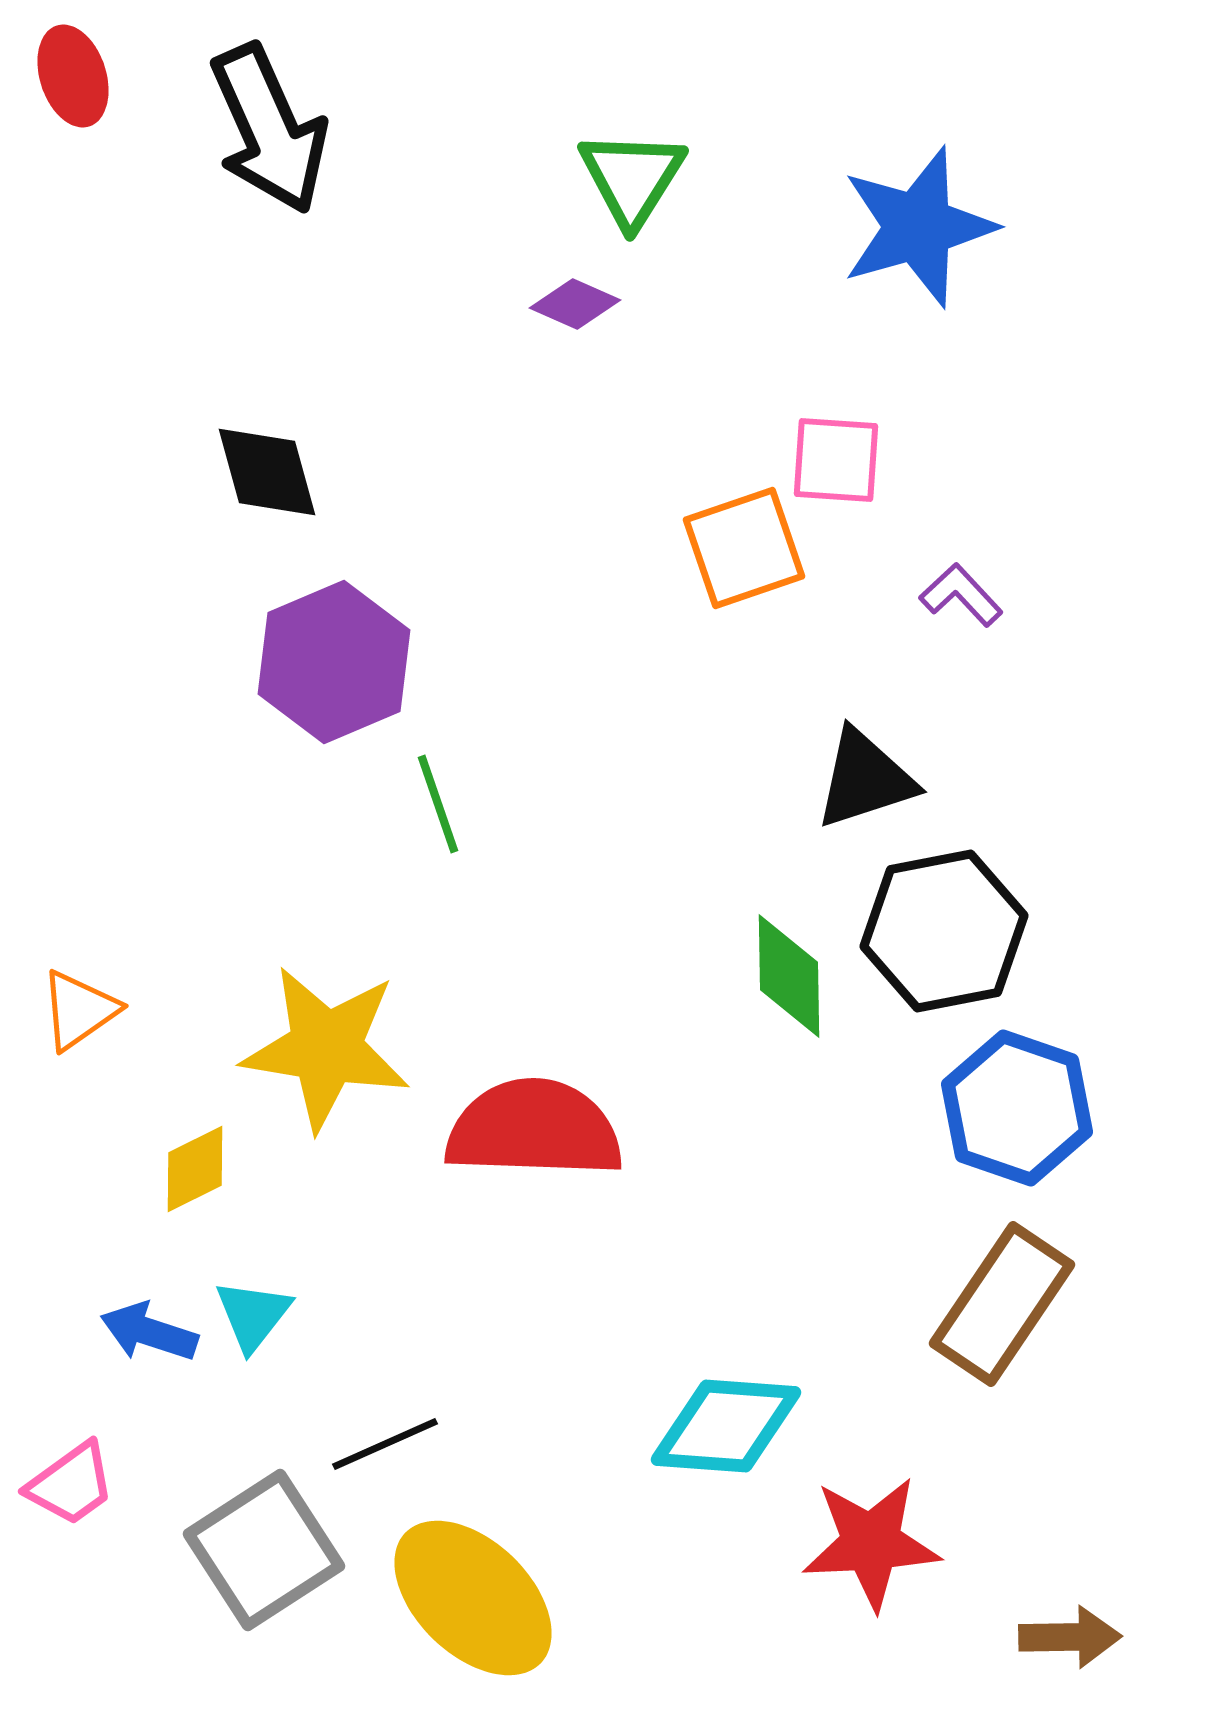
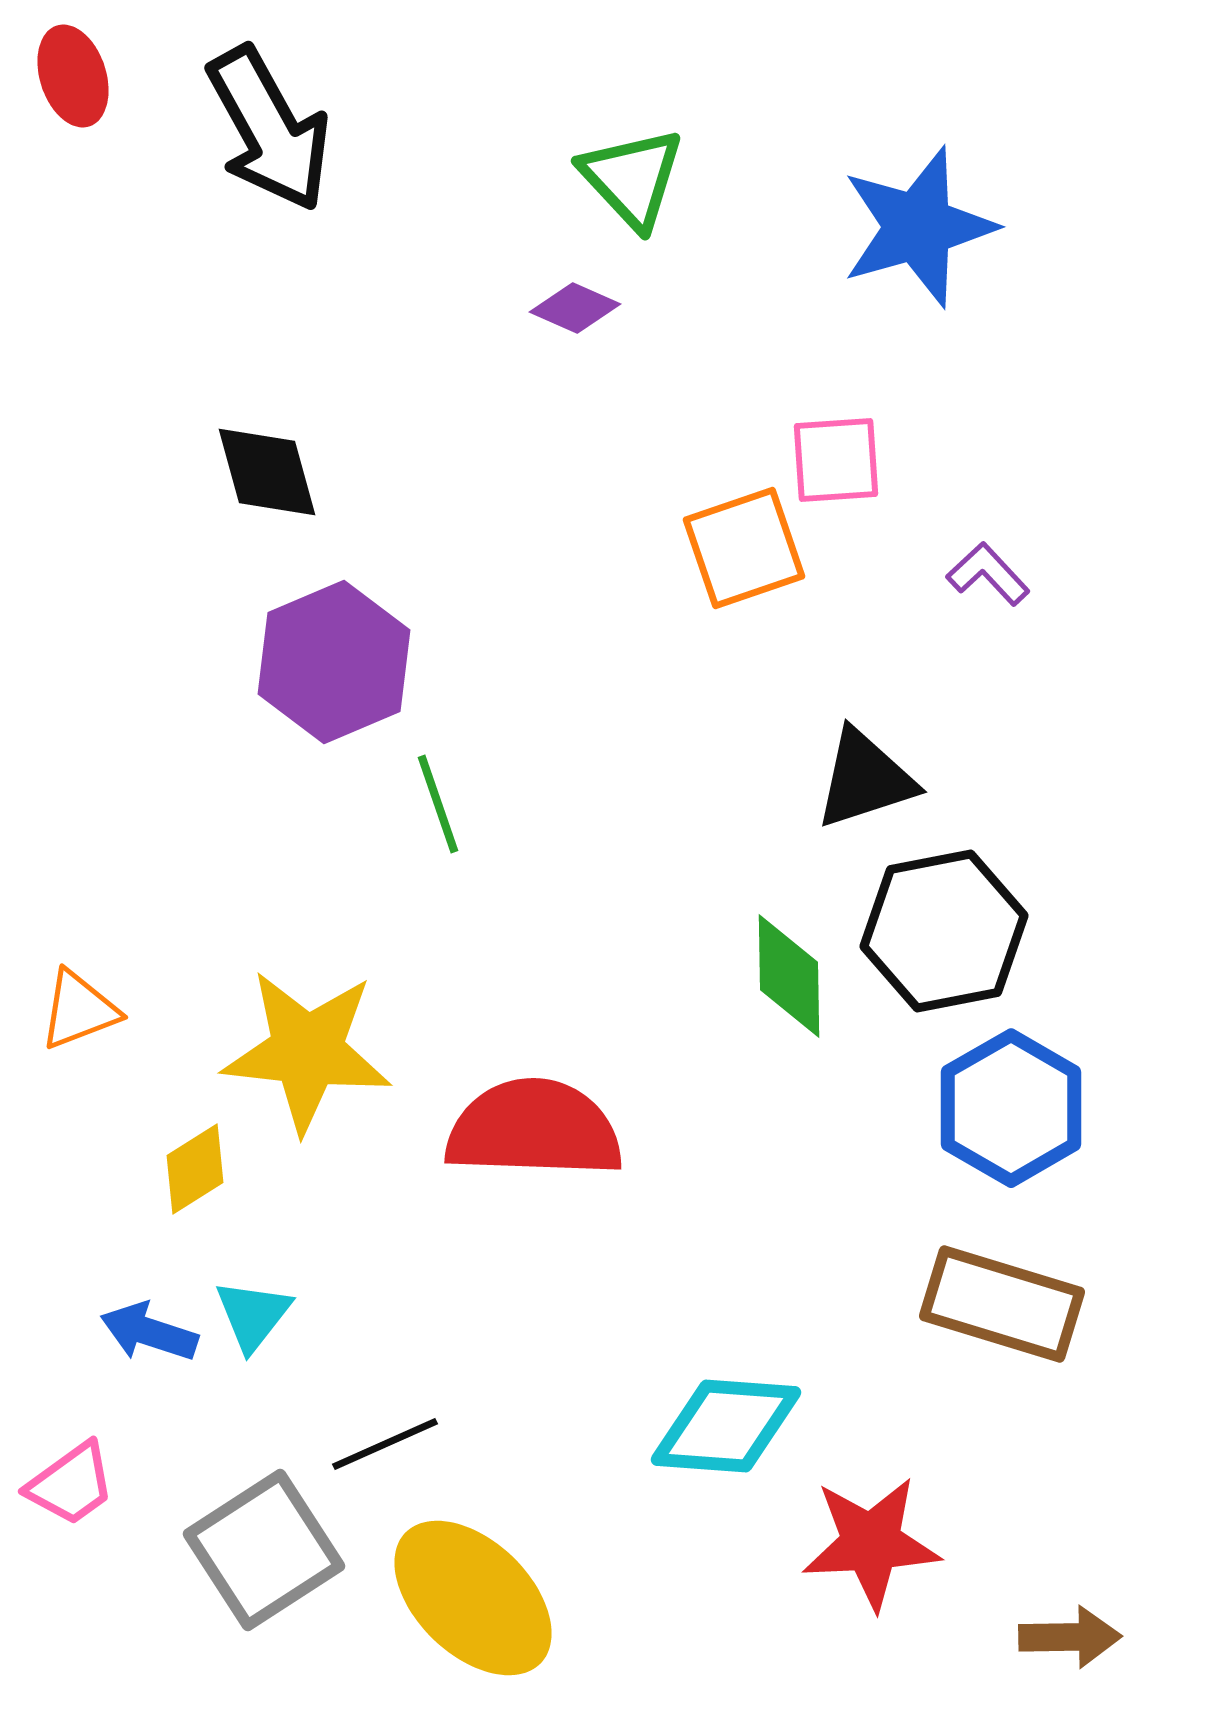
black arrow: rotated 5 degrees counterclockwise
green triangle: rotated 15 degrees counterclockwise
purple diamond: moved 4 px down
pink square: rotated 8 degrees counterclockwise
purple L-shape: moved 27 px right, 21 px up
orange triangle: rotated 14 degrees clockwise
yellow star: moved 19 px left, 3 px down; rotated 3 degrees counterclockwise
blue hexagon: moved 6 px left; rotated 11 degrees clockwise
yellow diamond: rotated 6 degrees counterclockwise
brown rectangle: rotated 73 degrees clockwise
